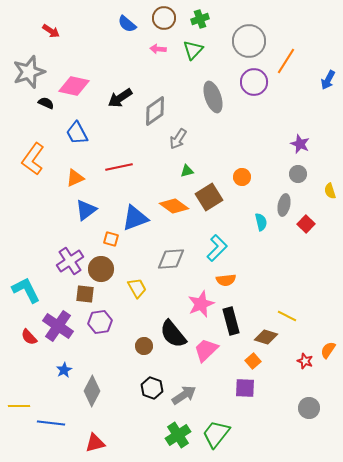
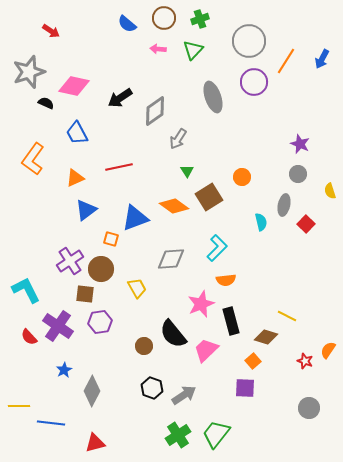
blue arrow at (328, 80): moved 6 px left, 21 px up
green triangle at (187, 171): rotated 48 degrees counterclockwise
